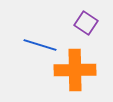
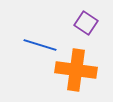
orange cross: moved 1 px right; rotated 9 degrees clockwise
